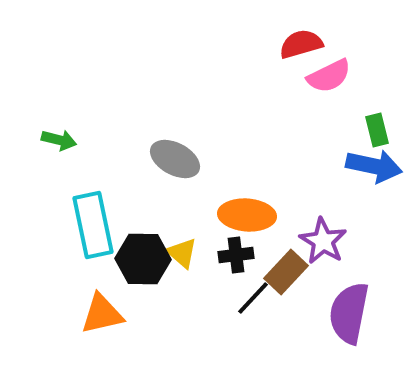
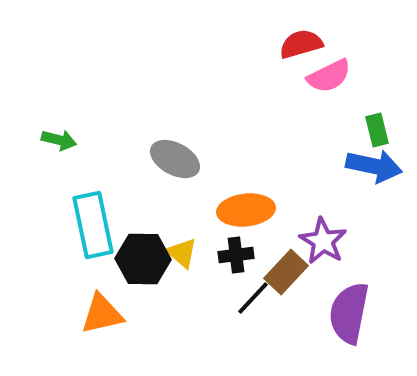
orange ellipse: moved 1 px left, 5 px up; rotated 10 degrees counterclockwise
